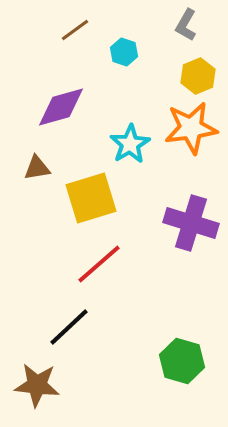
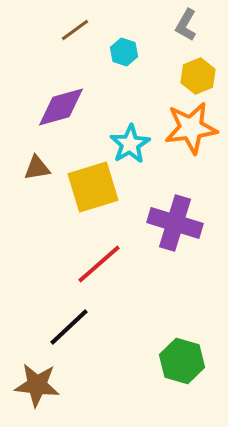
yellow square: moved 2 px right, 11 px up
purple cross: moved 16 px left
